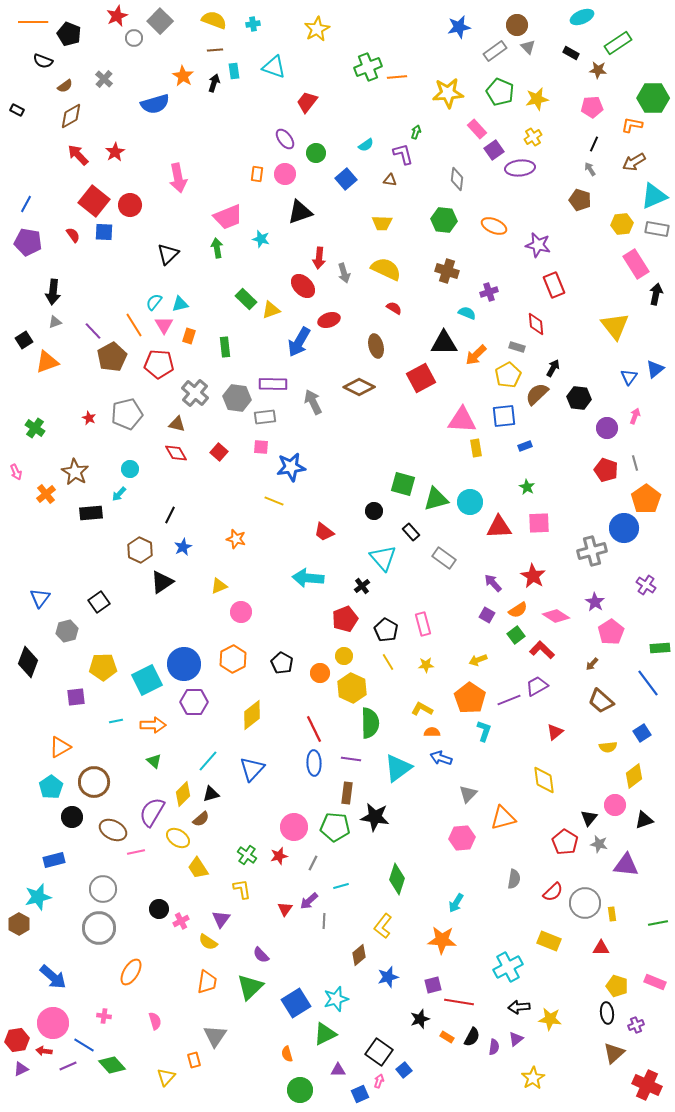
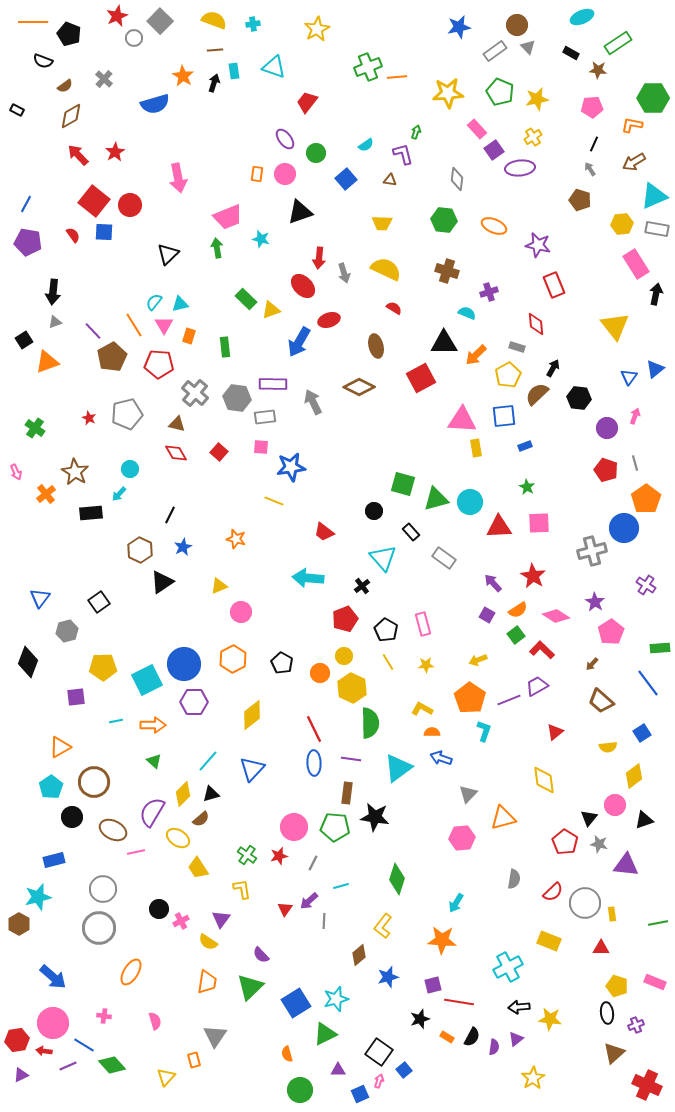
purple triangle at (21, 1069): moved 6 px down
